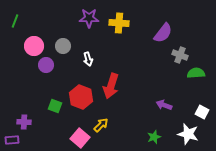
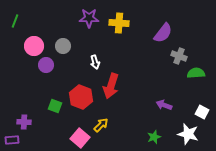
gray cross: moved 1 px left, 1 px down
white arrow: moved 7 px right, 3 px down
